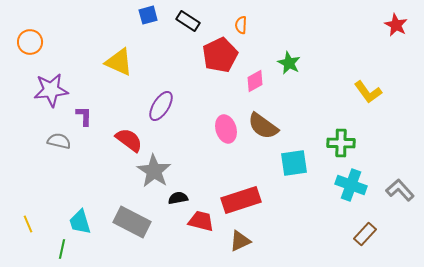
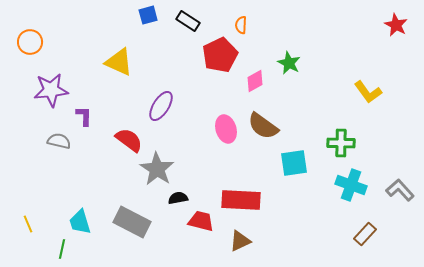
gray star: moved 3 px right, 2 px up
red rectangle: rotated 21 degrees clockwise
